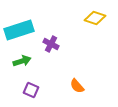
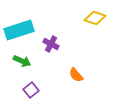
green arrow: rotated 42 degrees clockwise
orange semicircle: moved 1 px left, 11 px up
purple square: rotated 28 degrees clockwise
